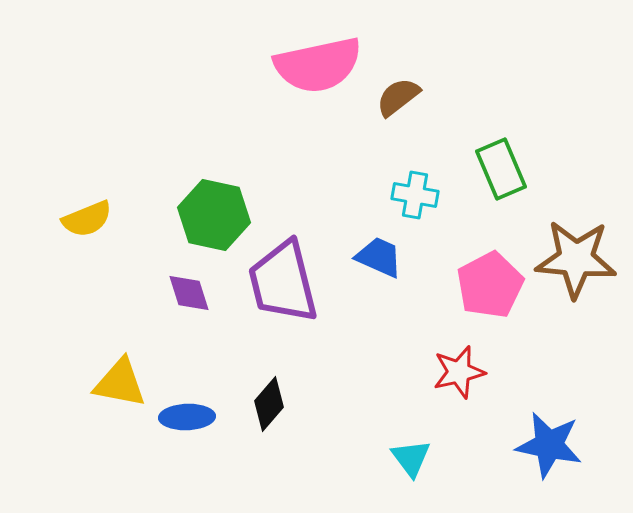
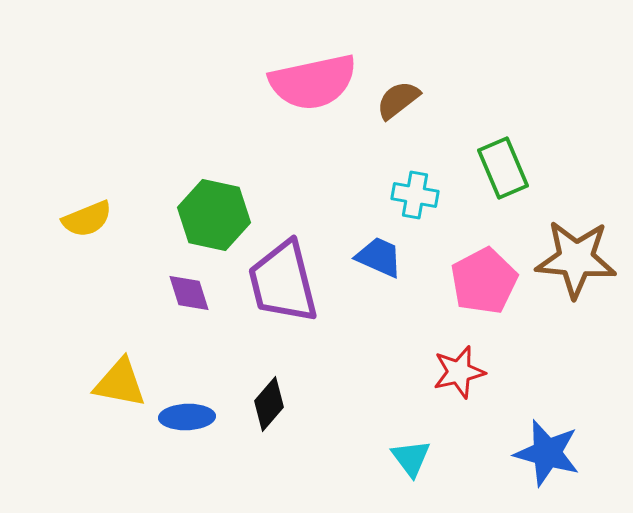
pink semicircle: moved 5 px left, 17 px down
brown semicircle: moved 3 px down
green rectangle: moved 2 px right, 1 px up
pink pentagon: moved 6 px left, 4 px up
blue star: moved 2 px left, 8 px down; rotated 4 degrees clockwise
